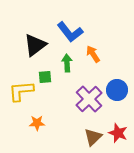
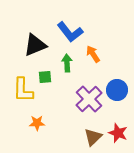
black triangle: rotated 15 degrees clockwise
yellow L-shape: moved 2 px right, 1 px up; rotated 84 degrees counterclockwise
